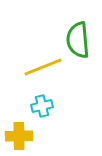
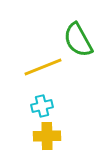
green semicircle: rotated 24 degrees counterclockwise
yellow cross: moved 28 px right
